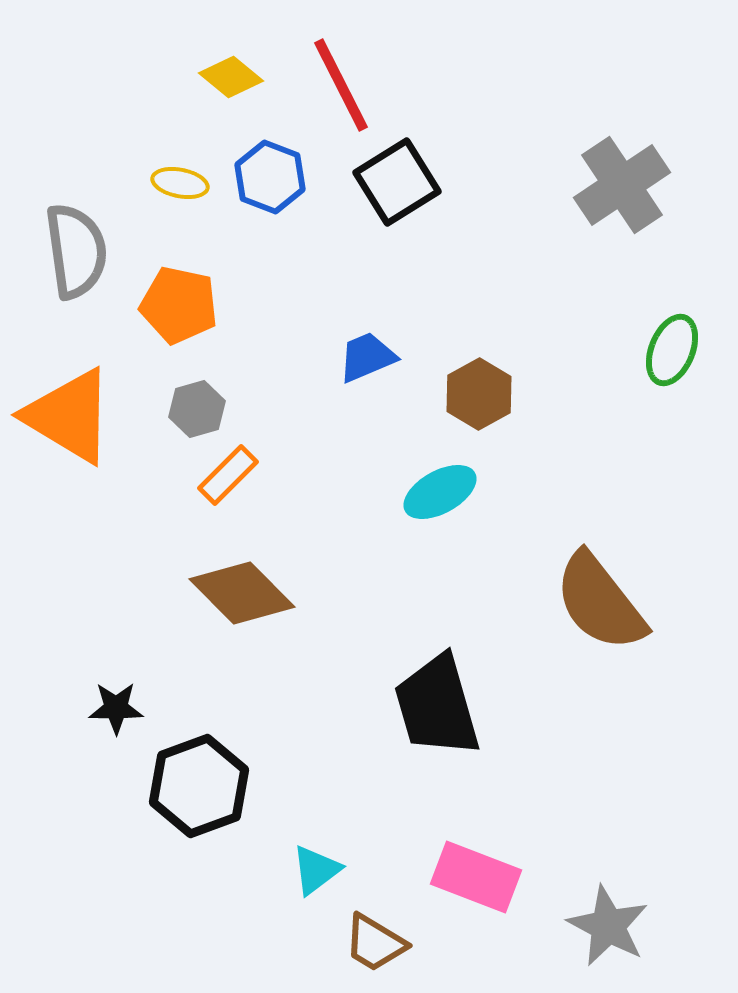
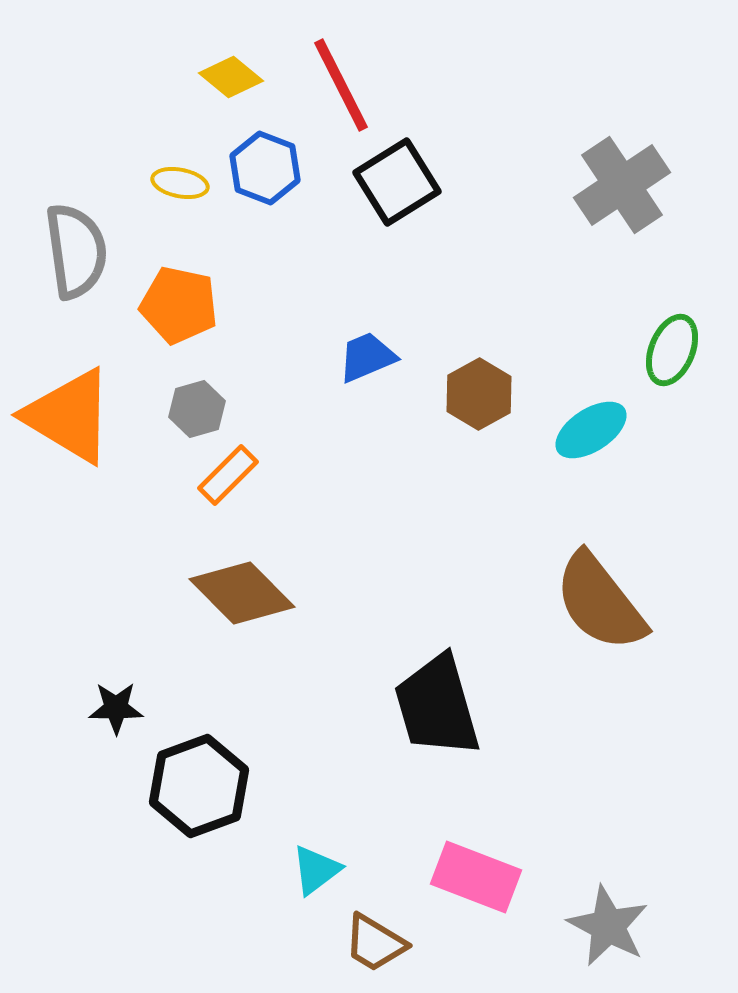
blue hexagon: moved 5 px left, 9 px up
cyan ellipse: moved 151 px right, 62 px up; rotated 4 degrees counterclockwise
